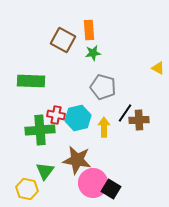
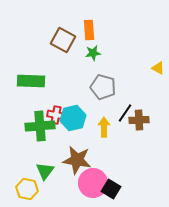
cyan hexagon: moved 5 px left
green cross: moved 4 px up
